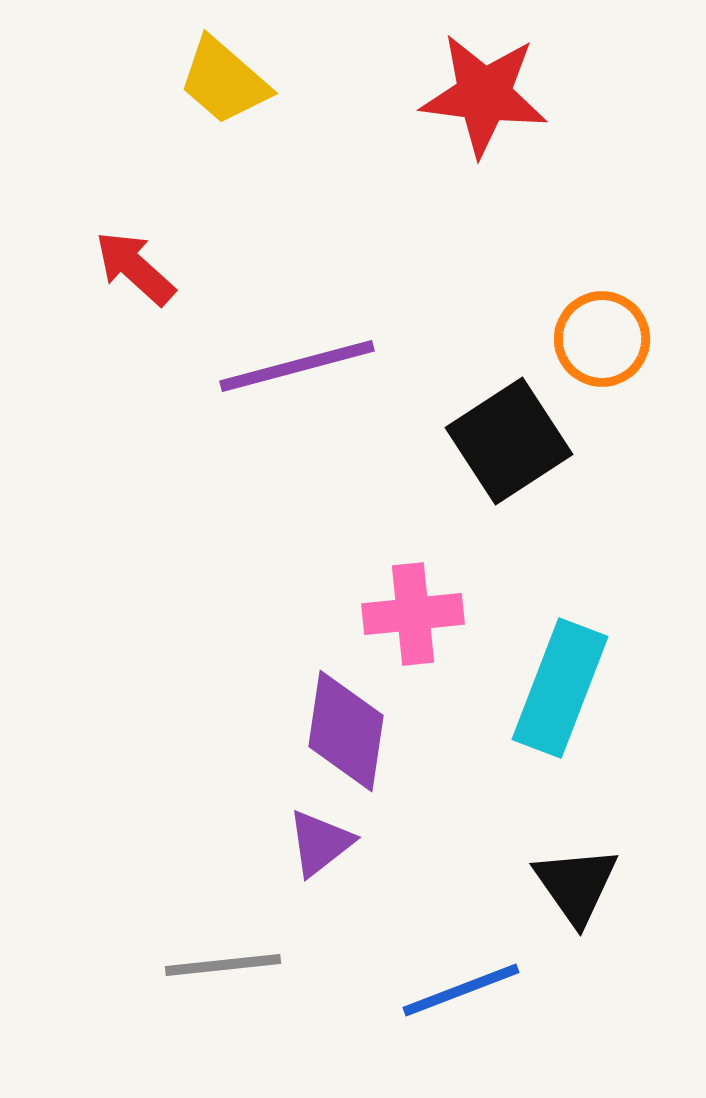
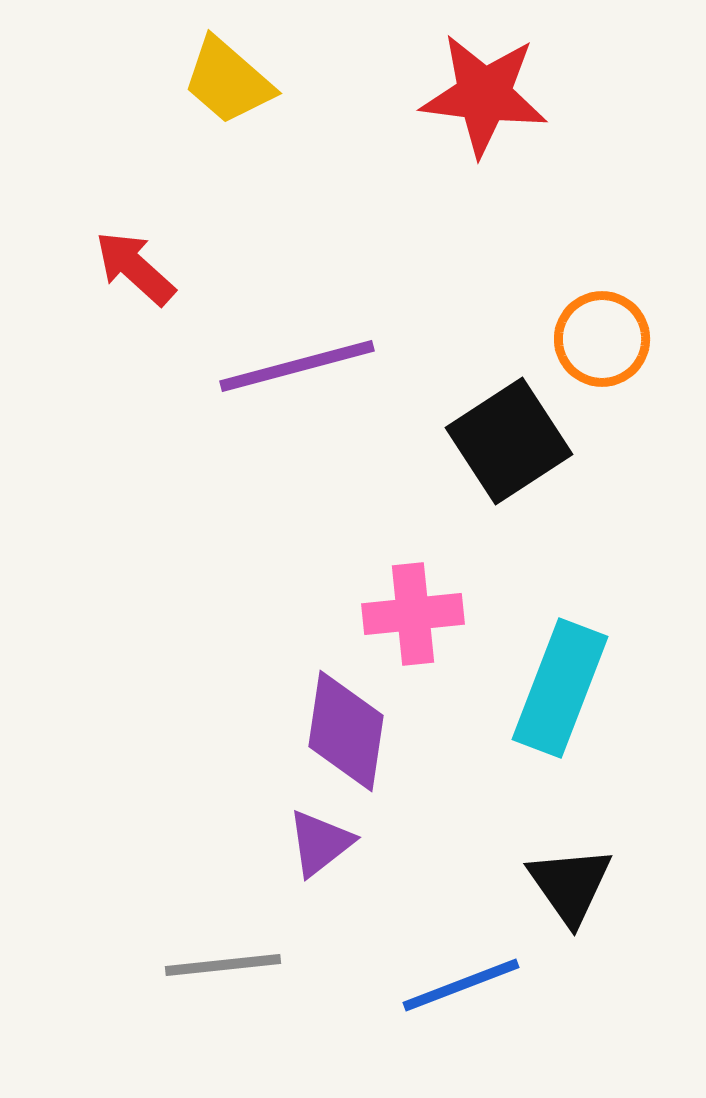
yellow trapezoid: moved 4 px right
black triangle: moved 6 px left
blue line: moved 5 px up
